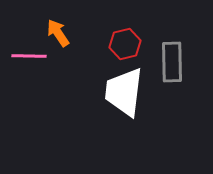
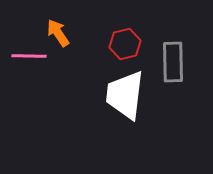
gray rectangle: moved 1 px right
white trapezoid: moved 1 px right, 3 px down
